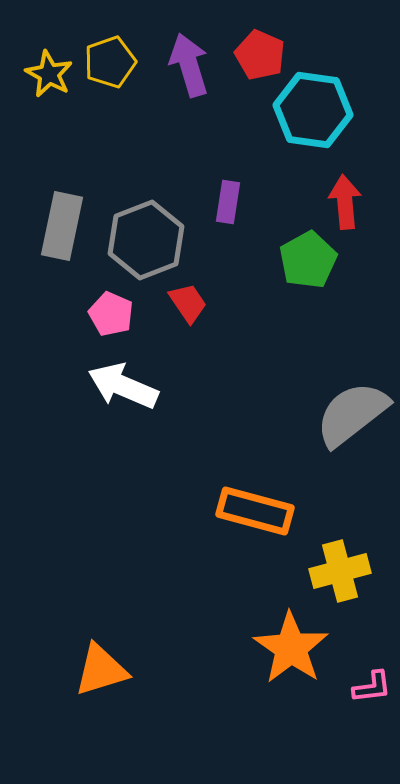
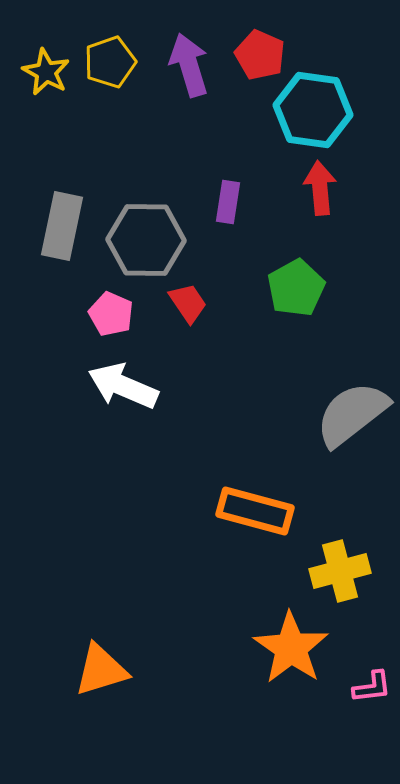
yellow star: moved 3 px left, 2 px up
red arrow: moved 25 px left, 14 px up
gray hexagon: rotated 22 degrees clockwise
green pentagon: moved 12 px left, 28 px down
